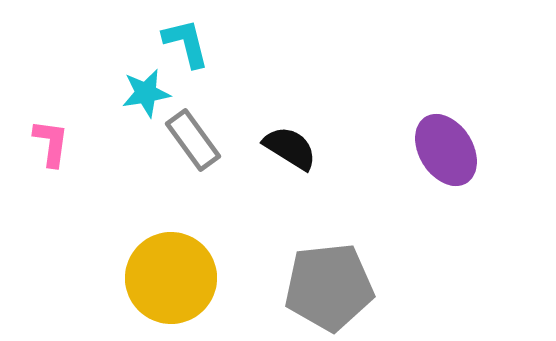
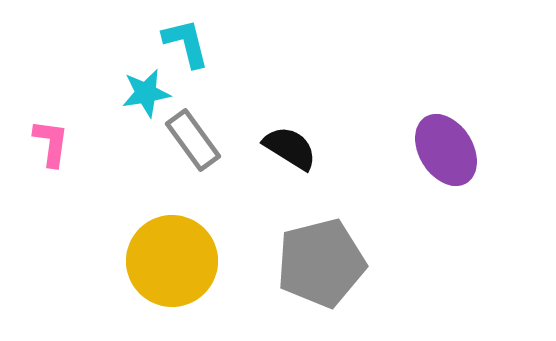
yellow circle: moved 1 px right, 17 px up
gray pentagon: moved 8 px left, 24 px up; rotated 8 degrees counterclockwise
